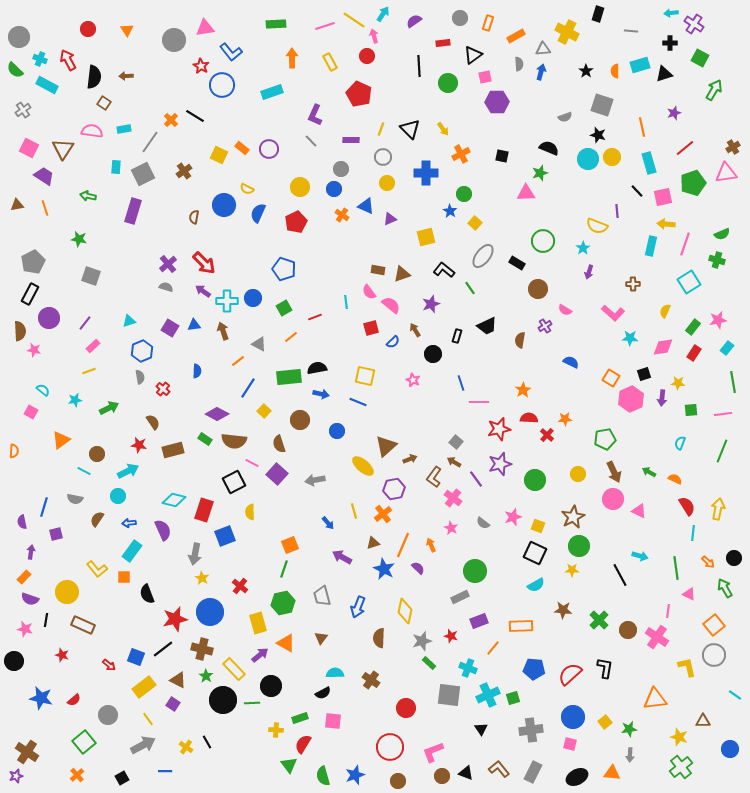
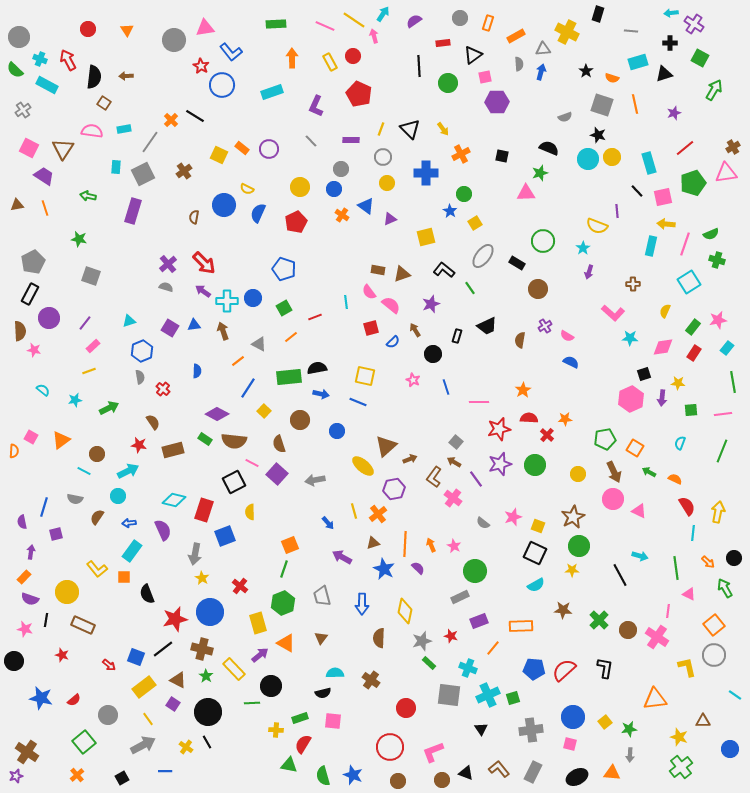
pink line at (325, 26): rotated 42 degrees clockwise
red circle at (367, 56): moved 14 px left
cyan rectangle at (640, 65): moved 2 px left, 3 px up
orange semicircle at (615, 71): moved 3 px left, 7 px down; rotated 72 degrees counterclockwise
purple L-shape at (315, 115): moved 1 px right, 9 px up
orange line at (642, 127): moved 7 px left, 23 px up
blue triangle at (366, 206): rotated 12 degrees clockwise
yellow square at (475, 223): rotated 16 degrees clockwise
green semicircle at (722, 234): moved 11 px left
pink semicircle at (565, 310): moved 2 px right, 26 px down
orange square at (611, 378): moved 24 px right, 70 px down
blue line at (461, 383): moved 15 px left, 4 px down
pink square at (31, 412): moved 25 px down
green circle at (535, 480): moved 15 px up
yellow arrow at (718, 509): moved 3 px down
orange cross at (383, 514): moved 5 px left
brown semicircle at (97, 519): moved 2 px up
pink star at (451, 528): moved 3 px right, 18 px down
orange line at (403, 545): moved 2 px right, 1 px up; rotated 20 degrees counterclockwise
green hexagon at (283, 603): rotated 10 degrees counterclockwise
blue arrow at (358, 607): moved 4 px right, 3 px up; rotated 20 degrees counterclockwise
red semicircle at (570, 674): moved 6 px left, 4 px up
black semicircle at (323, 693): rotated 14 degrees clockwise
black circle at (223, 700): moved 15 px left, 12 px down
green triangle at (289, 765): rotated 42 degrees counterclockwise
blue star at (355, 775): moved 2 px left; rotated 30 degrees counterclockwise
brown circle at (442, 776): moved 4 px down
